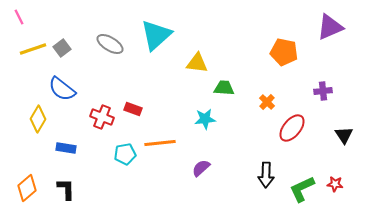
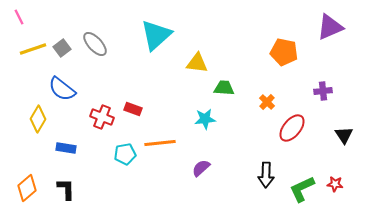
gray ellipse: moved 15 px left; rotated 16 degrees clockwise
